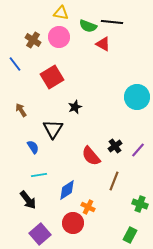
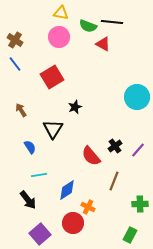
brown cross: moved 18 px left
blue semicircle: moved 3 px left
green cross: rotated 21 degrees counterclockwise
